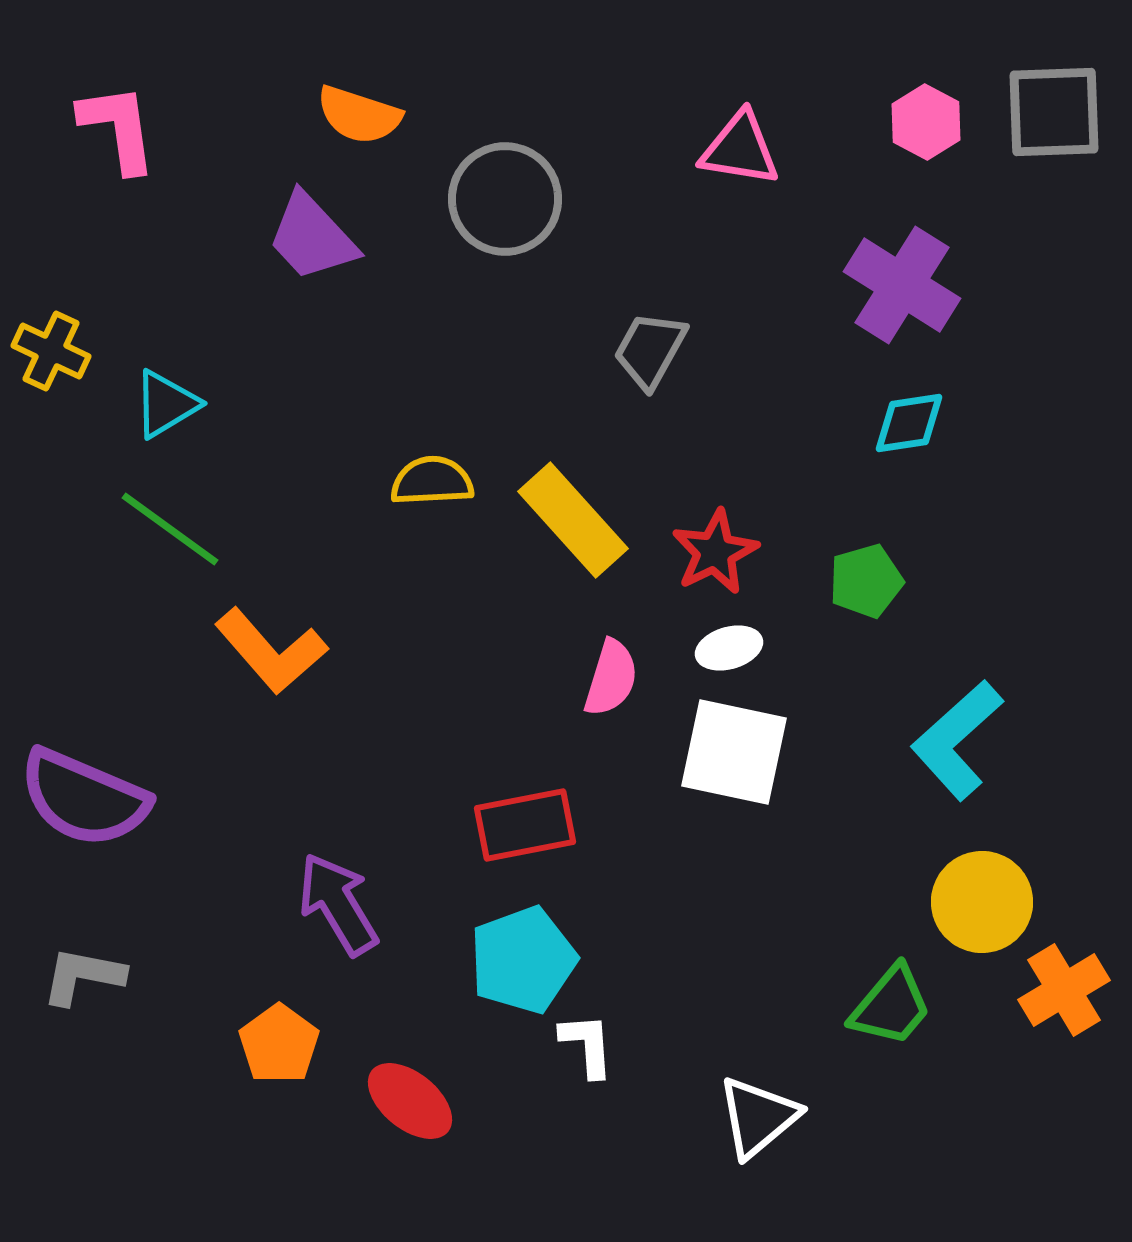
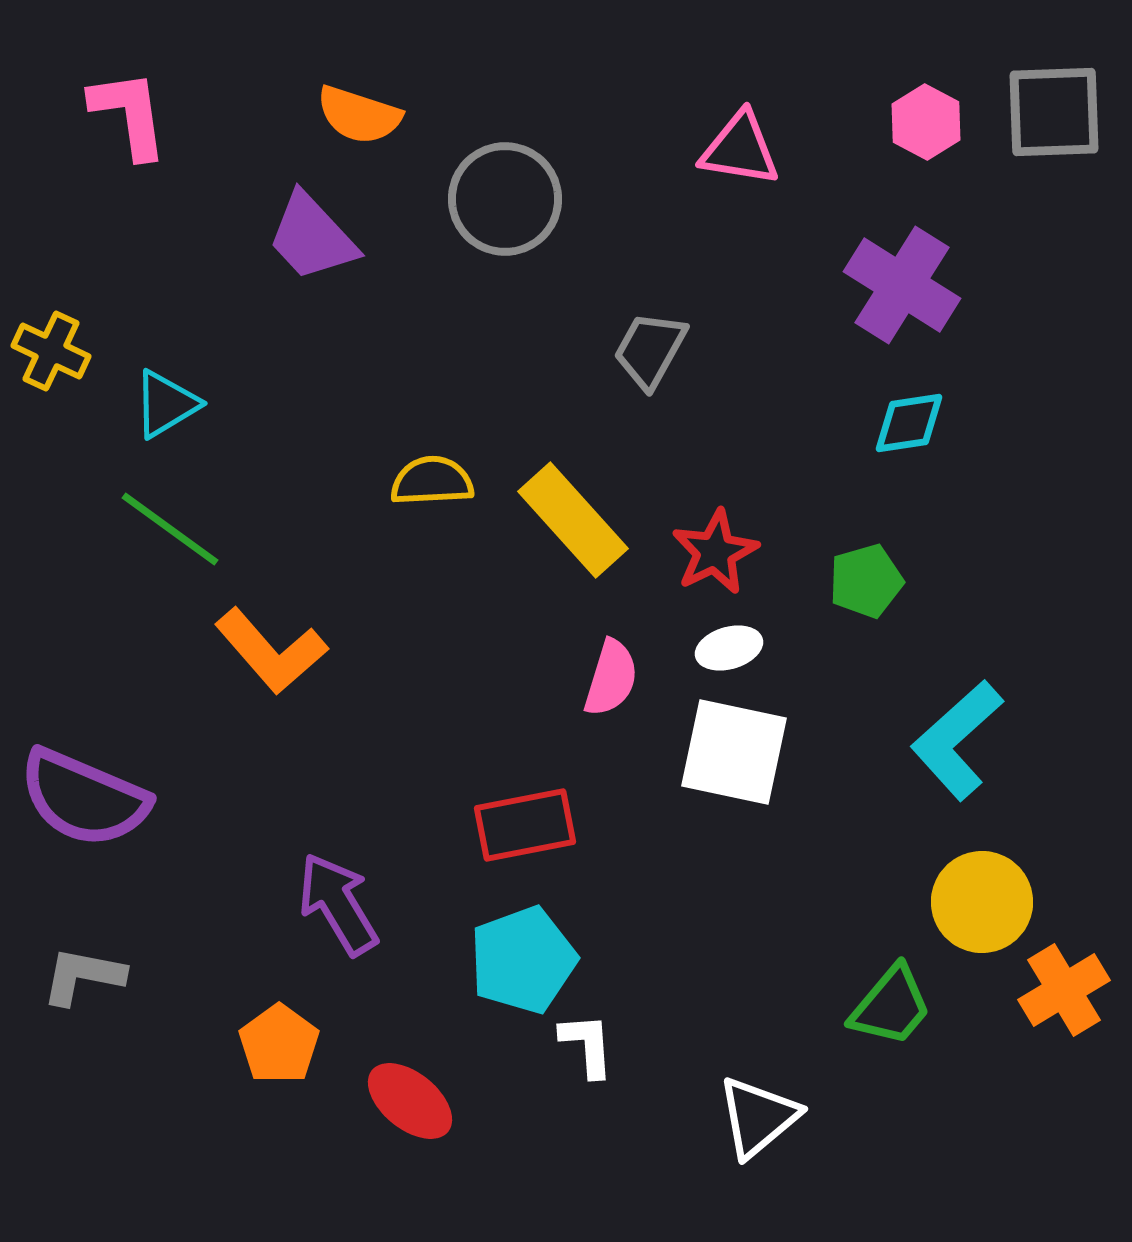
pink L-shape: moved 11 px right, 14 px up
